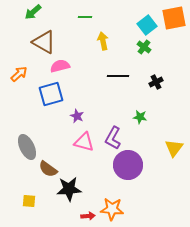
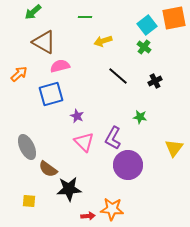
yellow arrow: rotated 96 degrees counterclockwise
black line: rotated 40 degrees clockwise
black cross: moved 1 px left, 1 px up
pink triangle: rotated 30 degrees clockwise
